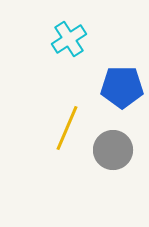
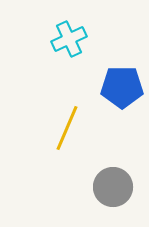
cyan cross: rotated 8 degrees clockwise
gray circle: moved 37 px down
